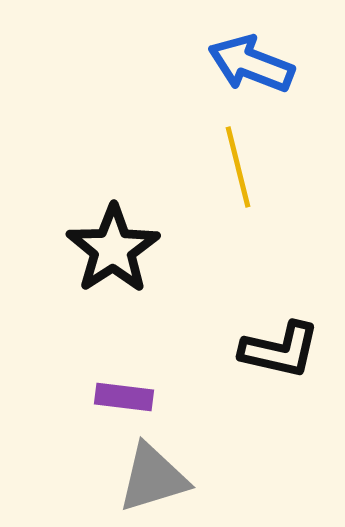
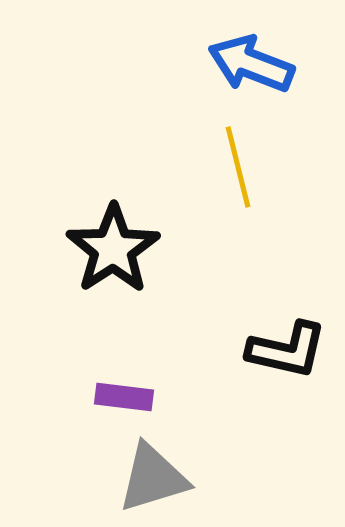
black L-shape: moved 7 px right
